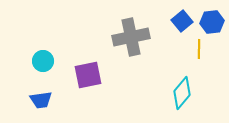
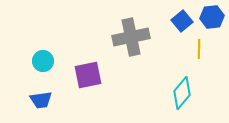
blue hexagon: moved 5 px up
